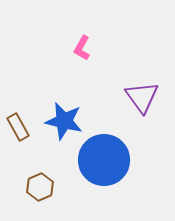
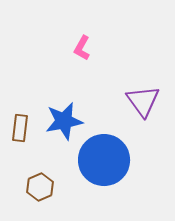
purple triangle: moved 1 px right, 4 px down
blue star: rotated 24 degrees counterclockwise
brown rectangle: moved 2 px right, 1 px down; rotated 36 degrees clockwise
